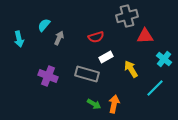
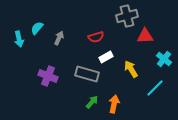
cyan semicircle: moved 7 px left, 3 px down
green arrow: moved 2 px left, 2 px up; rotated 80 degrees counterclockwise
